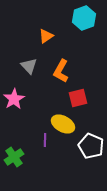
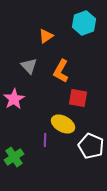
cyan hexagon: moved 5 px down
red square: rotated 24 degrees clockwise
